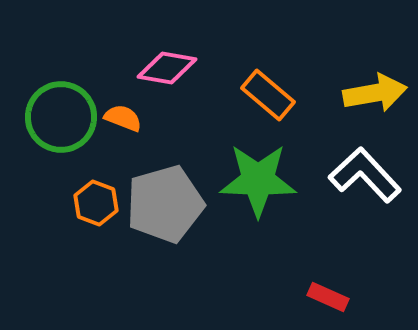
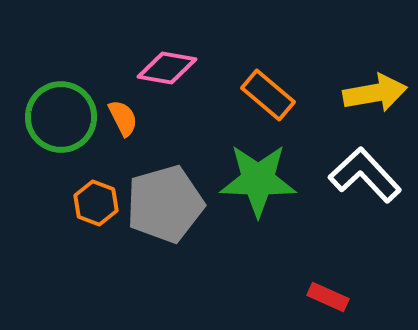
orange semicircle: rotated 42 degrees clockwise
